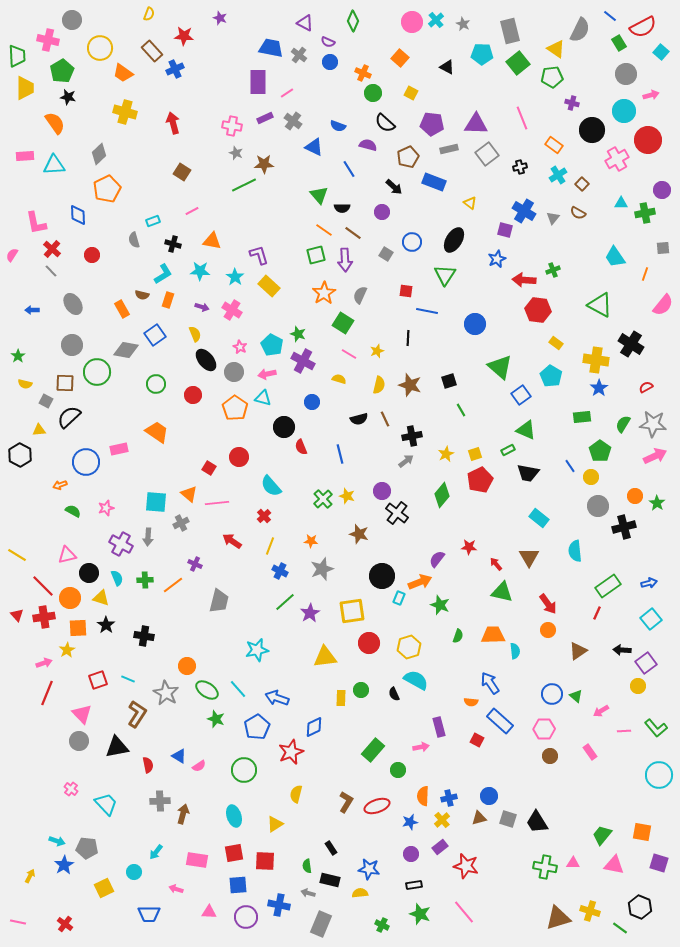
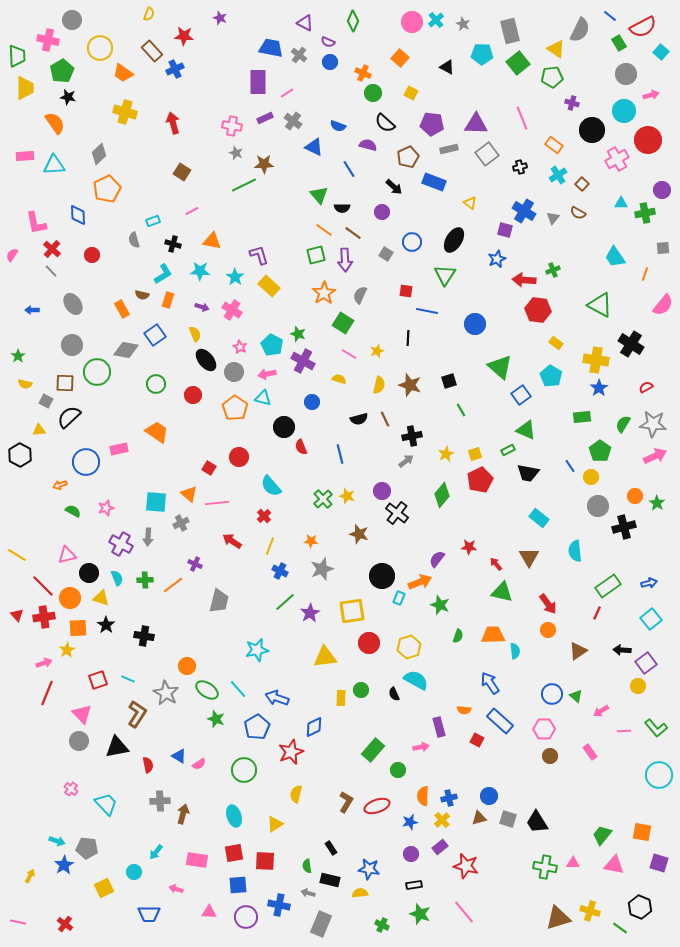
orange semicircle at (471, 702): moved 7 px left, 8 px down
pink semicircle at (199, 766): moved 2 px up
